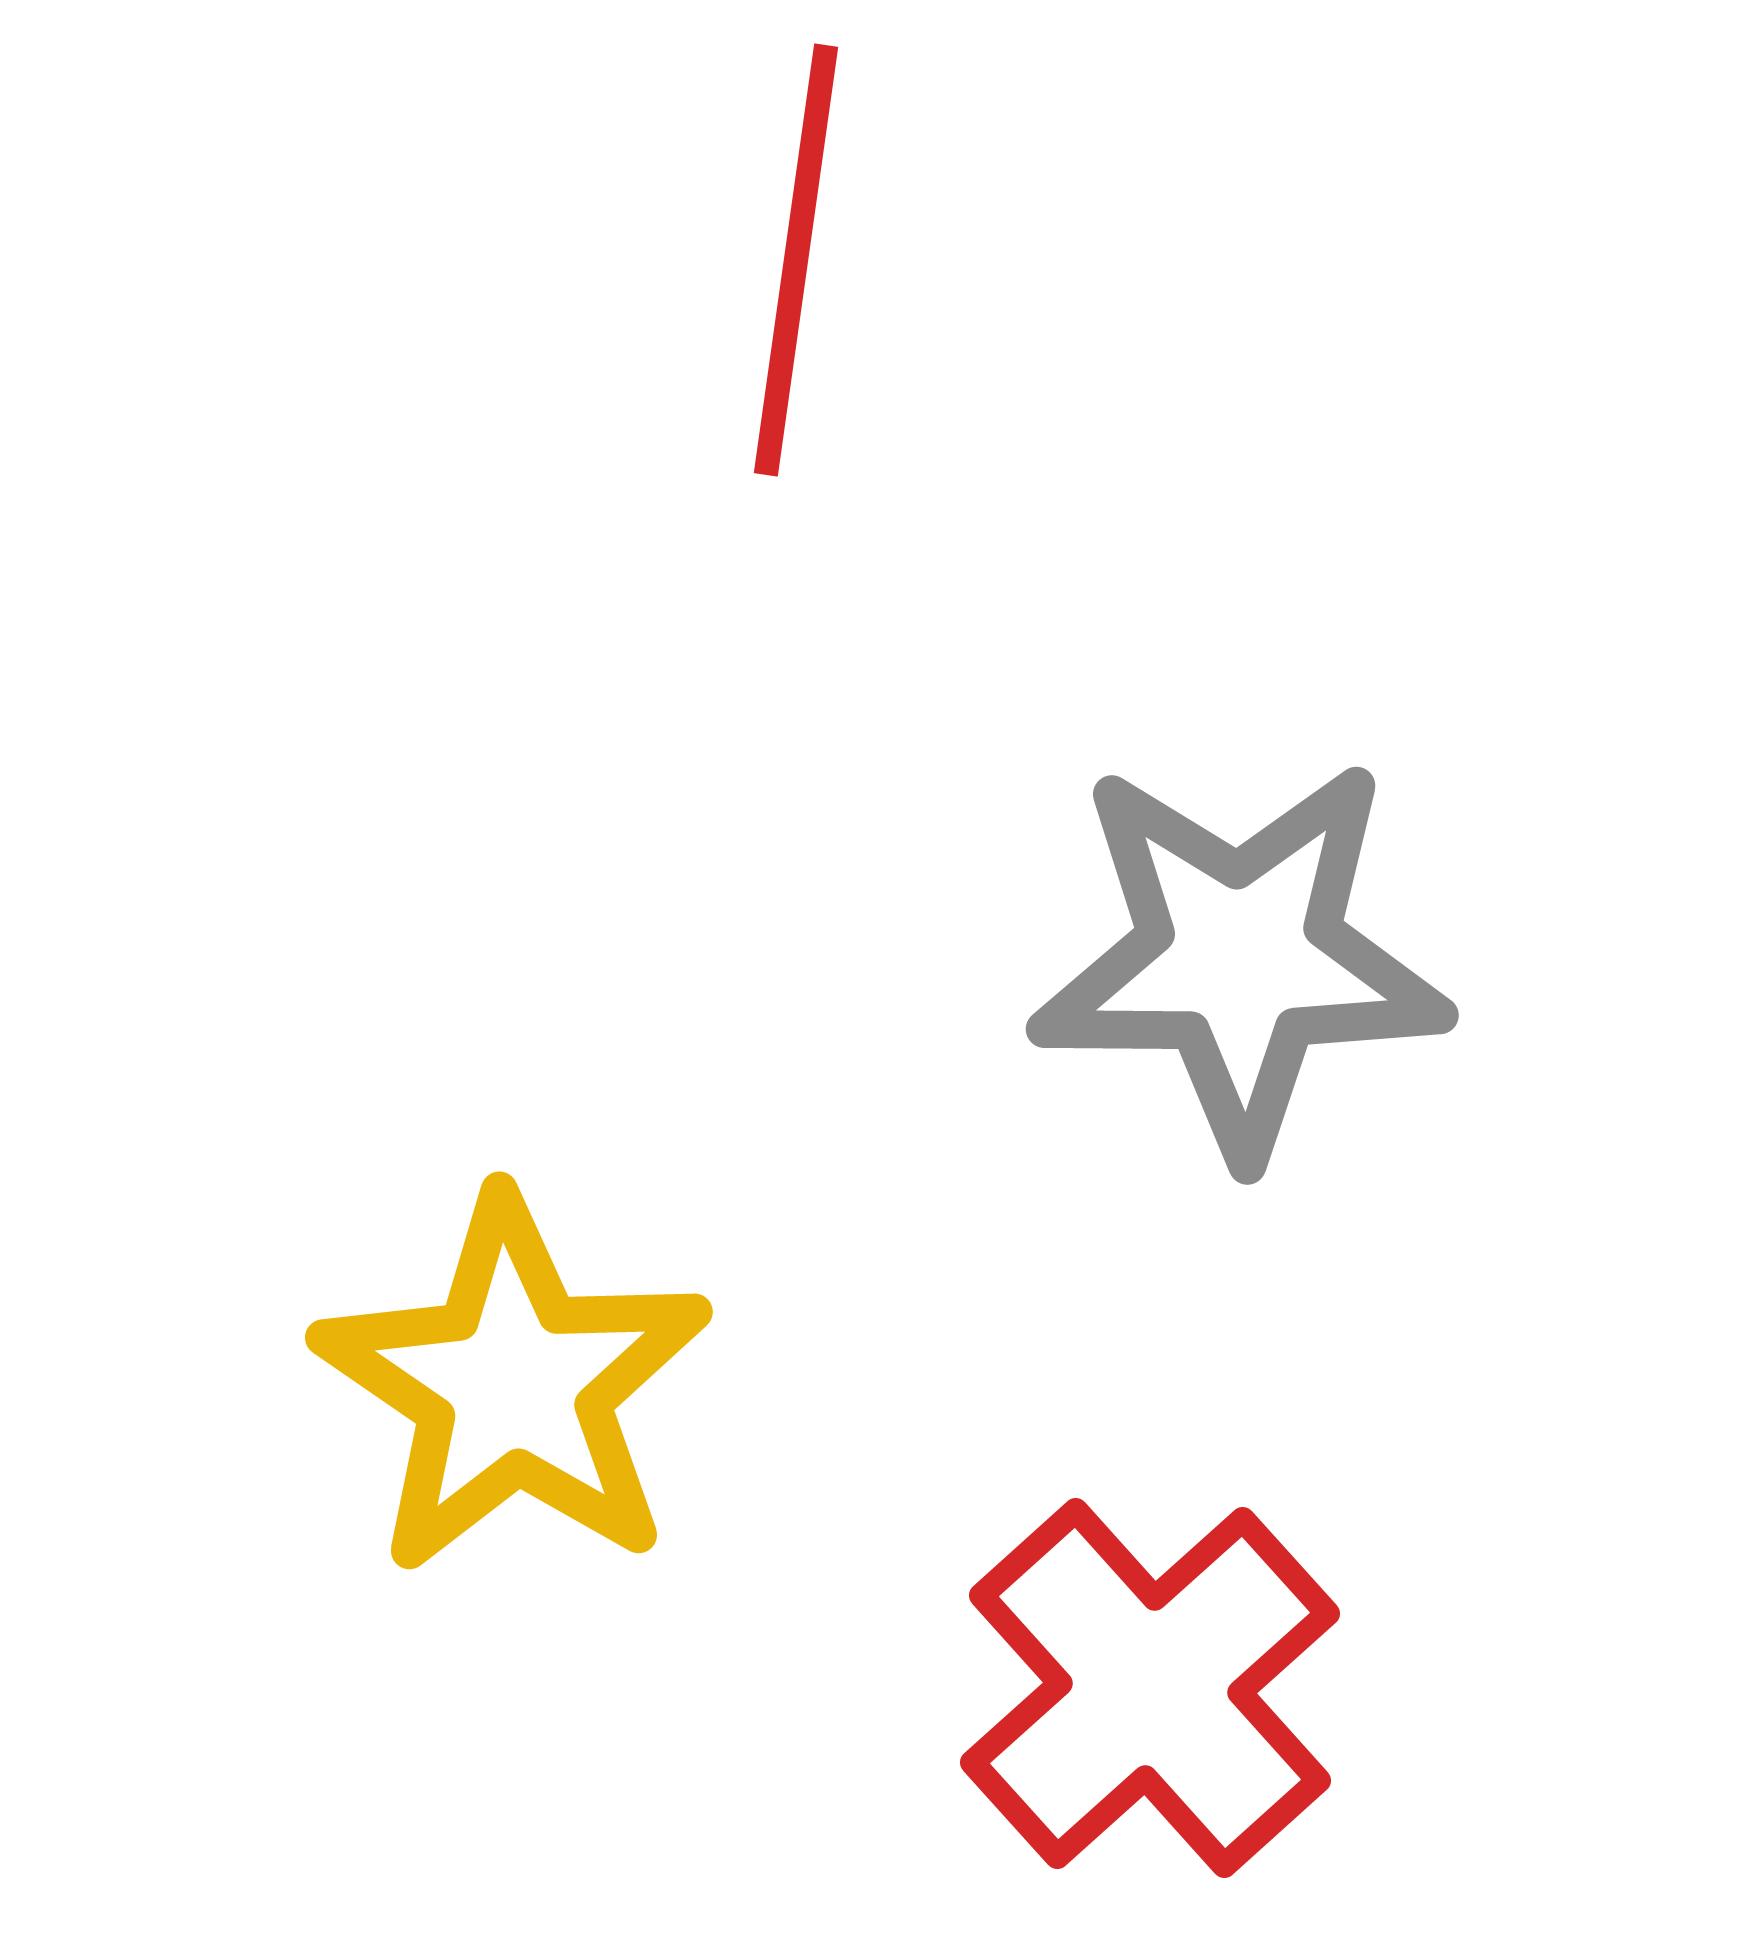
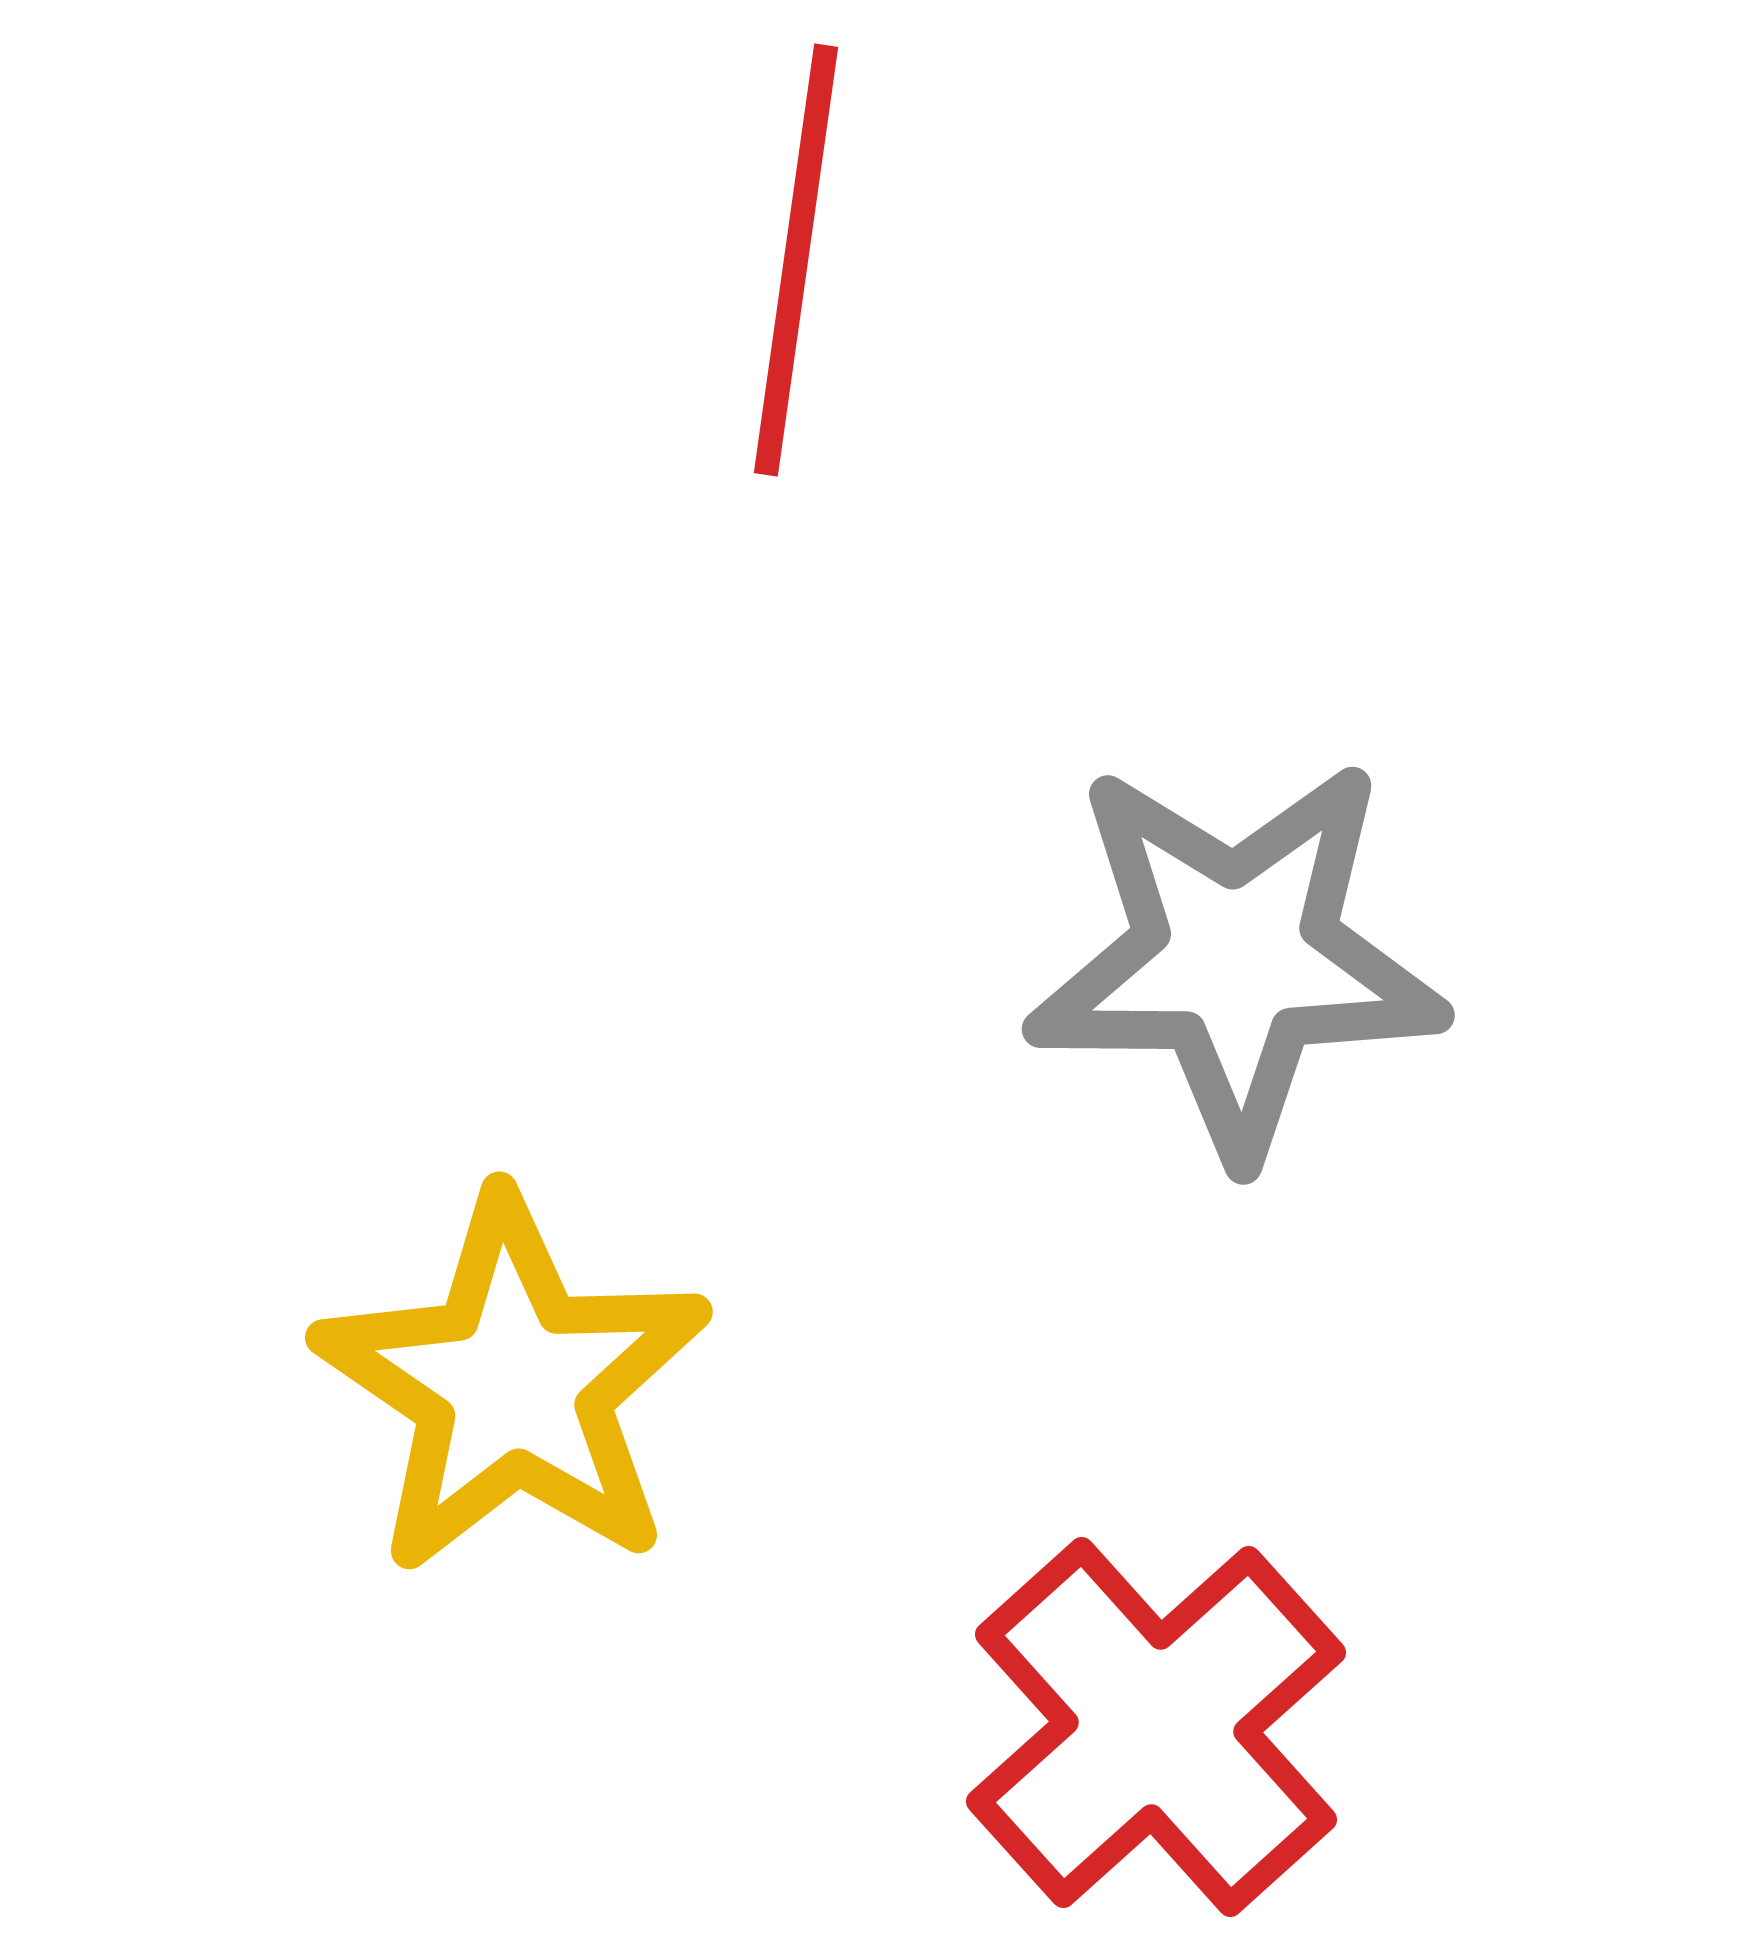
gray star: moved 4 px left
red cross: moved 6 px right, 39 px down
